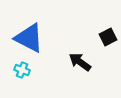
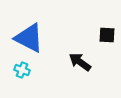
black square: moved 1 px left, 2 px up; rotated 30 degrees clockwise
